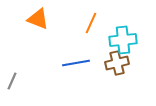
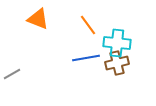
orange line: moved 3 px left, 2 px down; rotated 60 degrees counterclockwise
cyan cross: moved 6 px left, 3 px down; rotated 12 degrees clockwise
blue line: moved 10 px right, 5 px up
gray line: moved 7 px up; rotated 36 degrees clockwise
